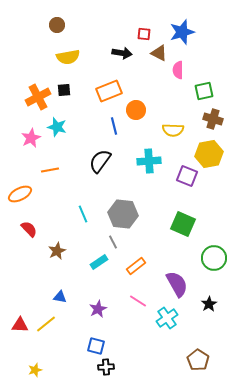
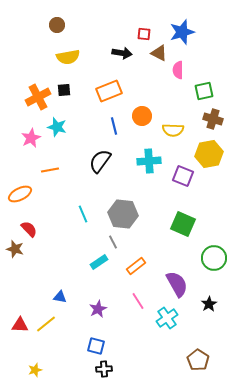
orange circle at (136, 110): moved 6 px right, 6 px down
purple square at (187, 176): moved 4 px left
brown star at (57, 251): moved 42 px left, 2 px up; rotated 30 degrees counterclockwise
pink line at (138, 301): rotated 24 degrees clockwise
black cross at (106, 367): moved 2 px left, 2 px down
